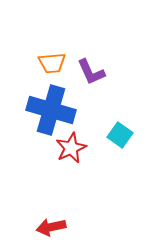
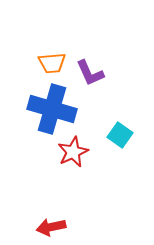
purple L-shape: moved 1 px left, 1 px down
blue cross: moved 1 px right, 1 px up
red star: moved 2 px right, 4 px down
